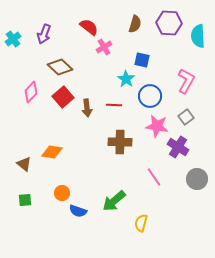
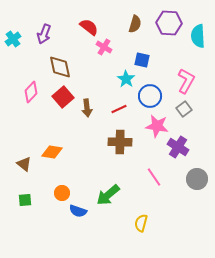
pink cross: rotated 28 degrees counterclockwise
brown diamond: rotated 35 degrees clockwise
red line: moved 5 px right, 4 px down; rotated 28 degrees counterclockwise
gray square: moved 2 px left, 8 px up
green arrow: moved 6 px left, 6 px up
